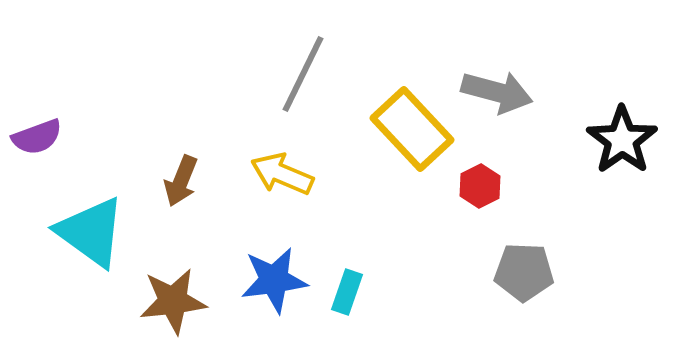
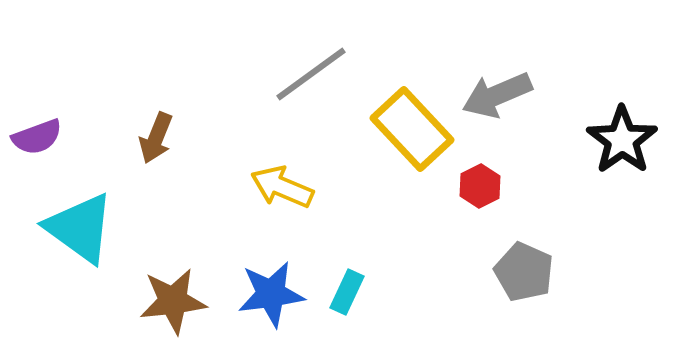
gray line: moved 8 px right; rotated 28 degrees clockwise
gray arrow: moved 3 px down; rotated 142 degrees clockwise
yellow arrow: moved 13 px down
brown arrow: moved 25 px left, 43 px up
cyan triangle: moved 11 px left, 4 px up
gray pentagon: rotated 22 degrees clockwise
blue star: moved 3 px left, 14 px down
cyan rectangle: rotated 6 degrees clockwise
